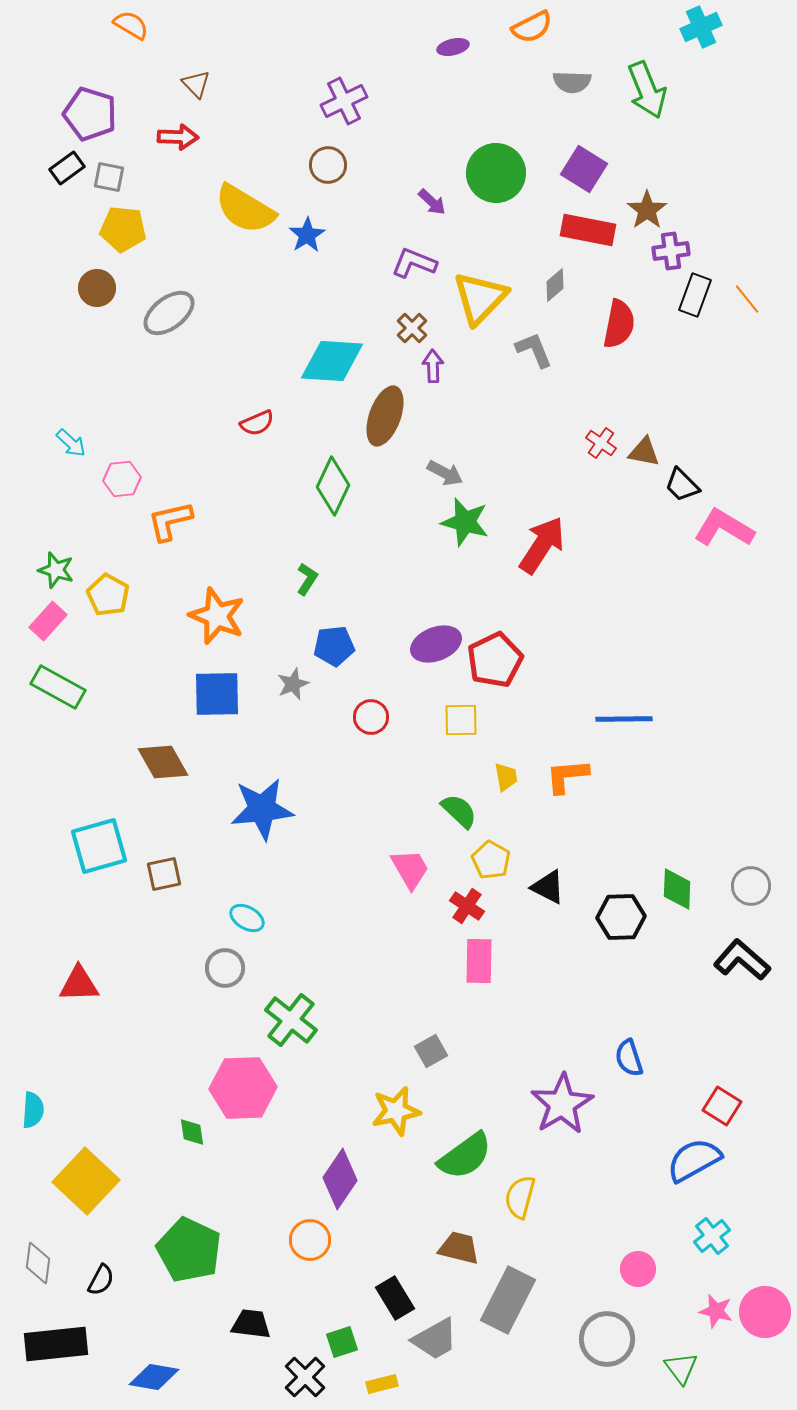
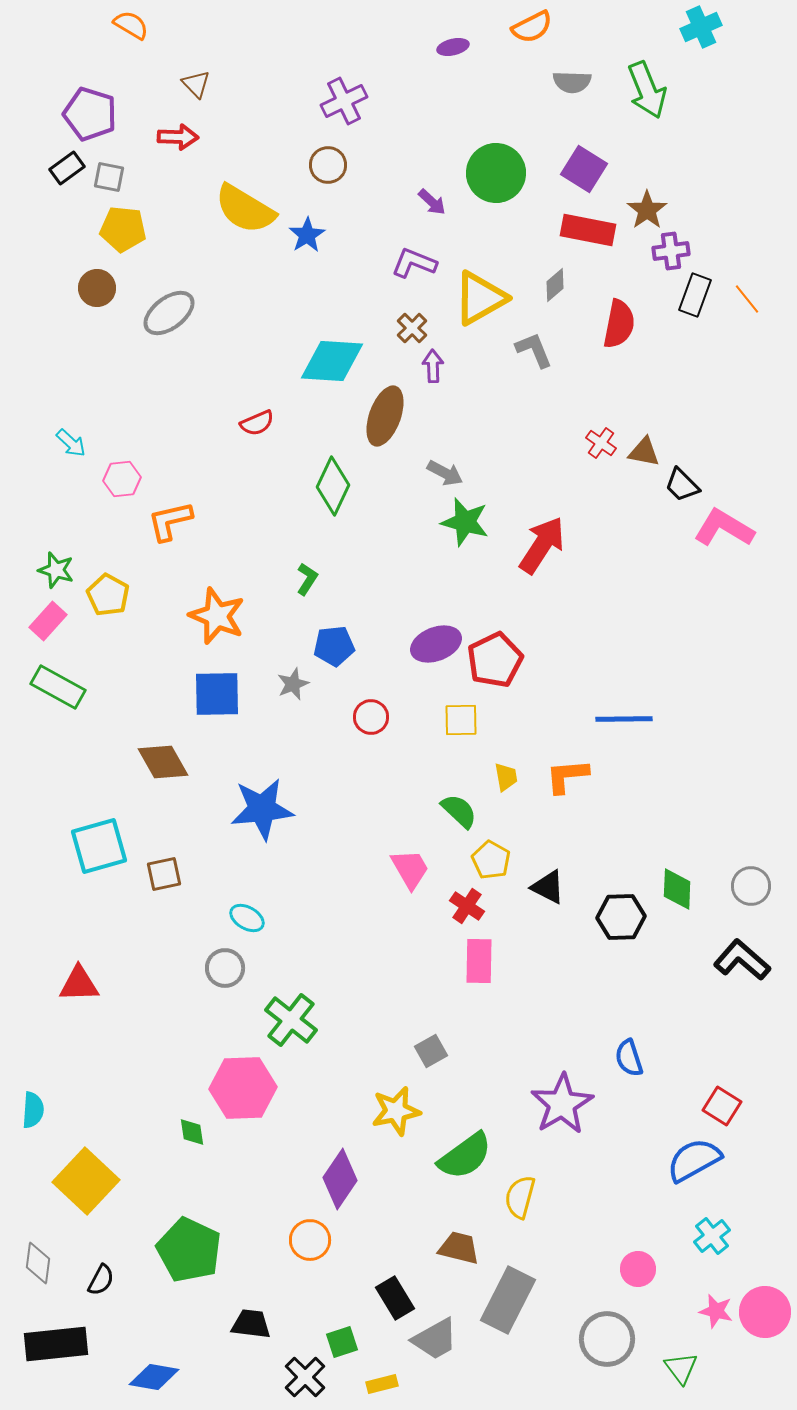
yellow triangle at (480, 298): rotated 16 degrees clockwise
